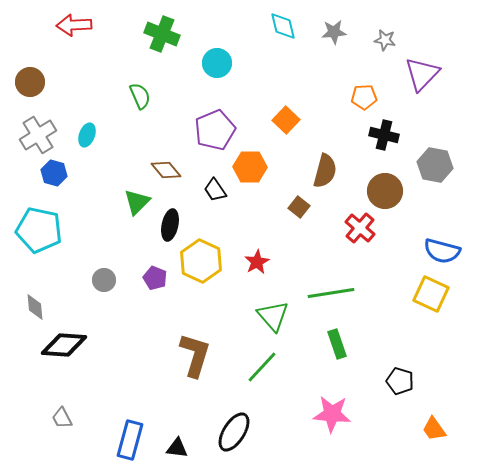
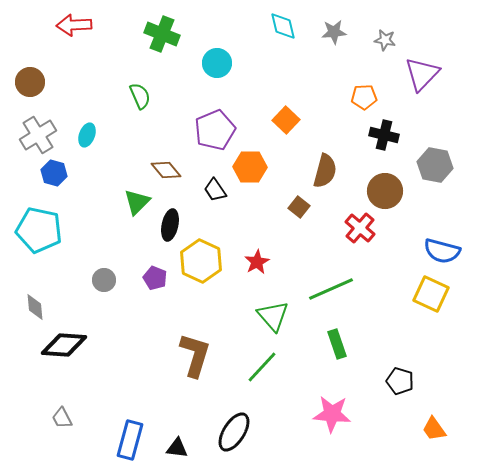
green line at (331, 293): moved 4 px up; rotated 15 degrees counterclockwise
